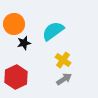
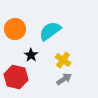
orange circle: moved 1 px right, 5 px down
cyan semicircle: moved 3 px left
black star: moved 7 px right, 12 px down; rotated 24 degrees counterclockwise
red hexagon: rotated 20 degrees counterclockwise
